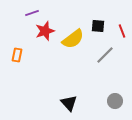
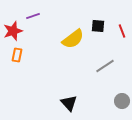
purple line: moved 1 px right, 3 px down
red star: moved 32 px left
gray line: moved 11 px down; rotated 12 degrees clockwise
gray circle: moved 7 px right
